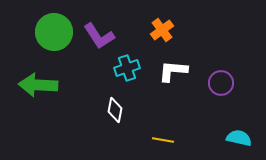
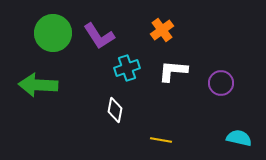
green circle: moved 1 px left, 1 px down
yellow line: moved 2 px left
